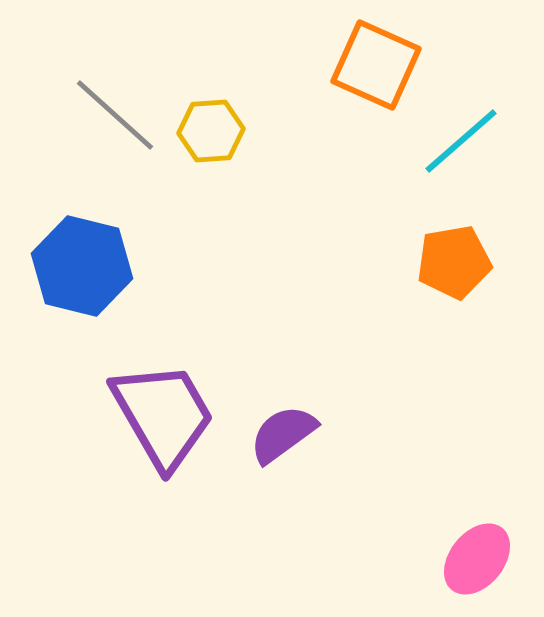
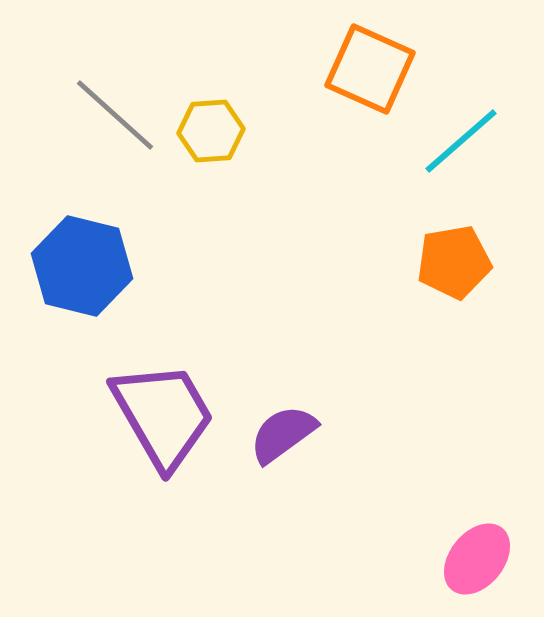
orange square: moved 6 px left, 4 px down
